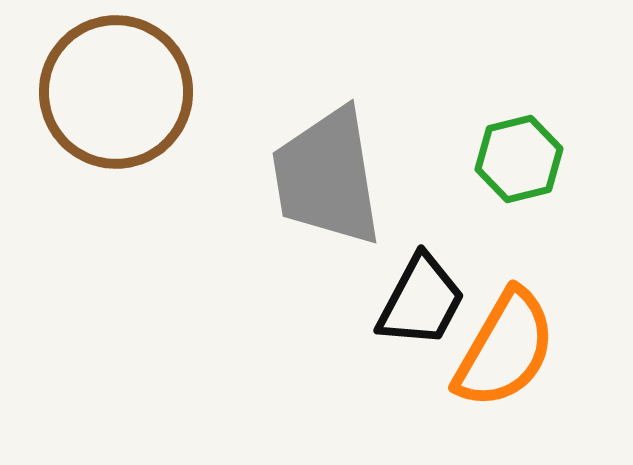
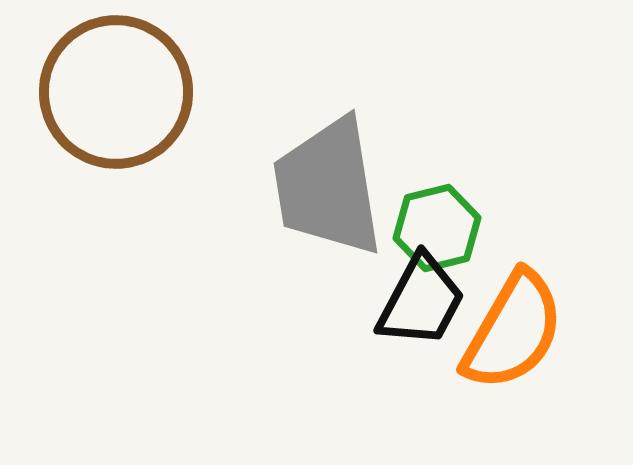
green hexagon: moved 82 px left, 69 px down
gray trapezoid: moved 1 px right, 10 px down
orange semicircle: moved 8 px right, 18 px up
